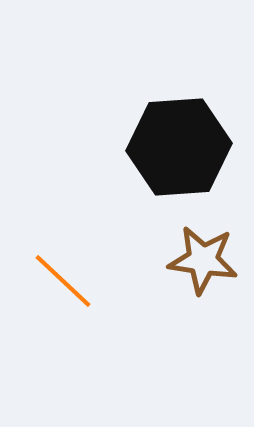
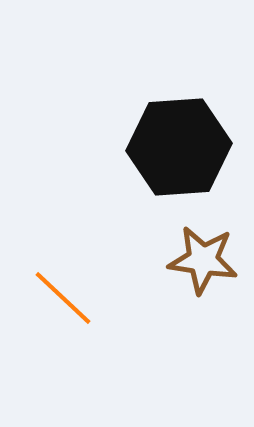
orange line: moved 17 px down
